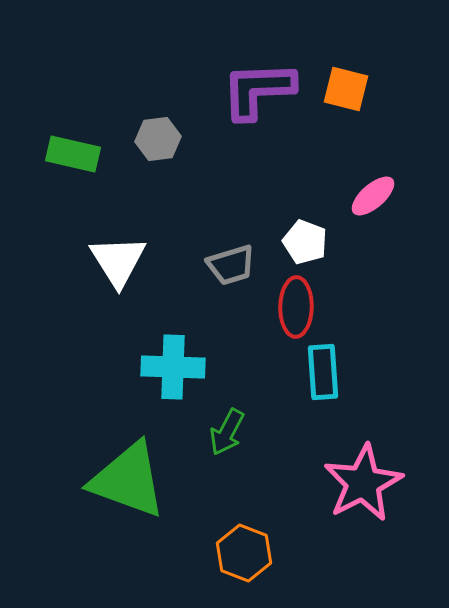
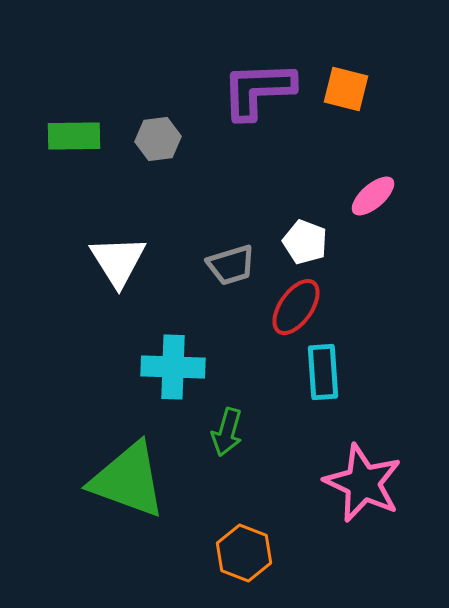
green rectangle: moved 1 px right, 18 px up; rotated 14 degrees counterclockwise
red ellipse: rotated 34 degrees clockwise
green arrow: rotated 12 degrees counterclockwise
pink star: rotated 20 degrees counterclockwise
